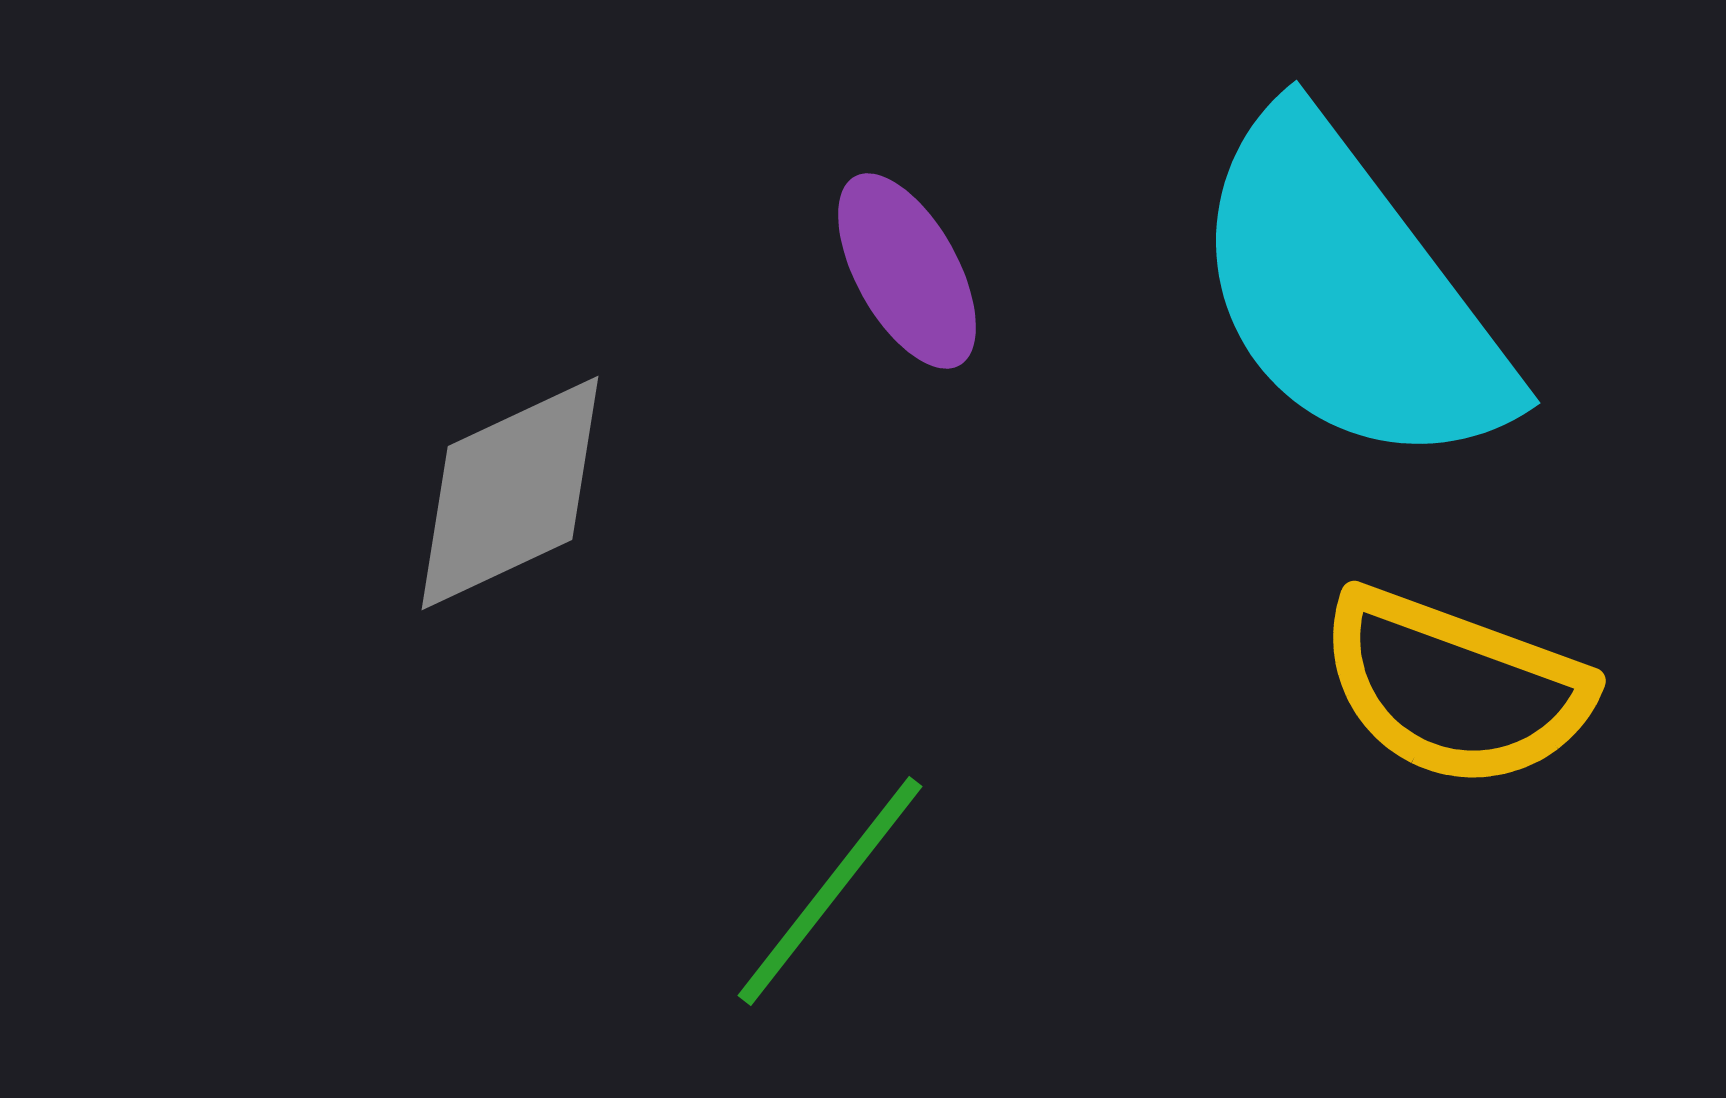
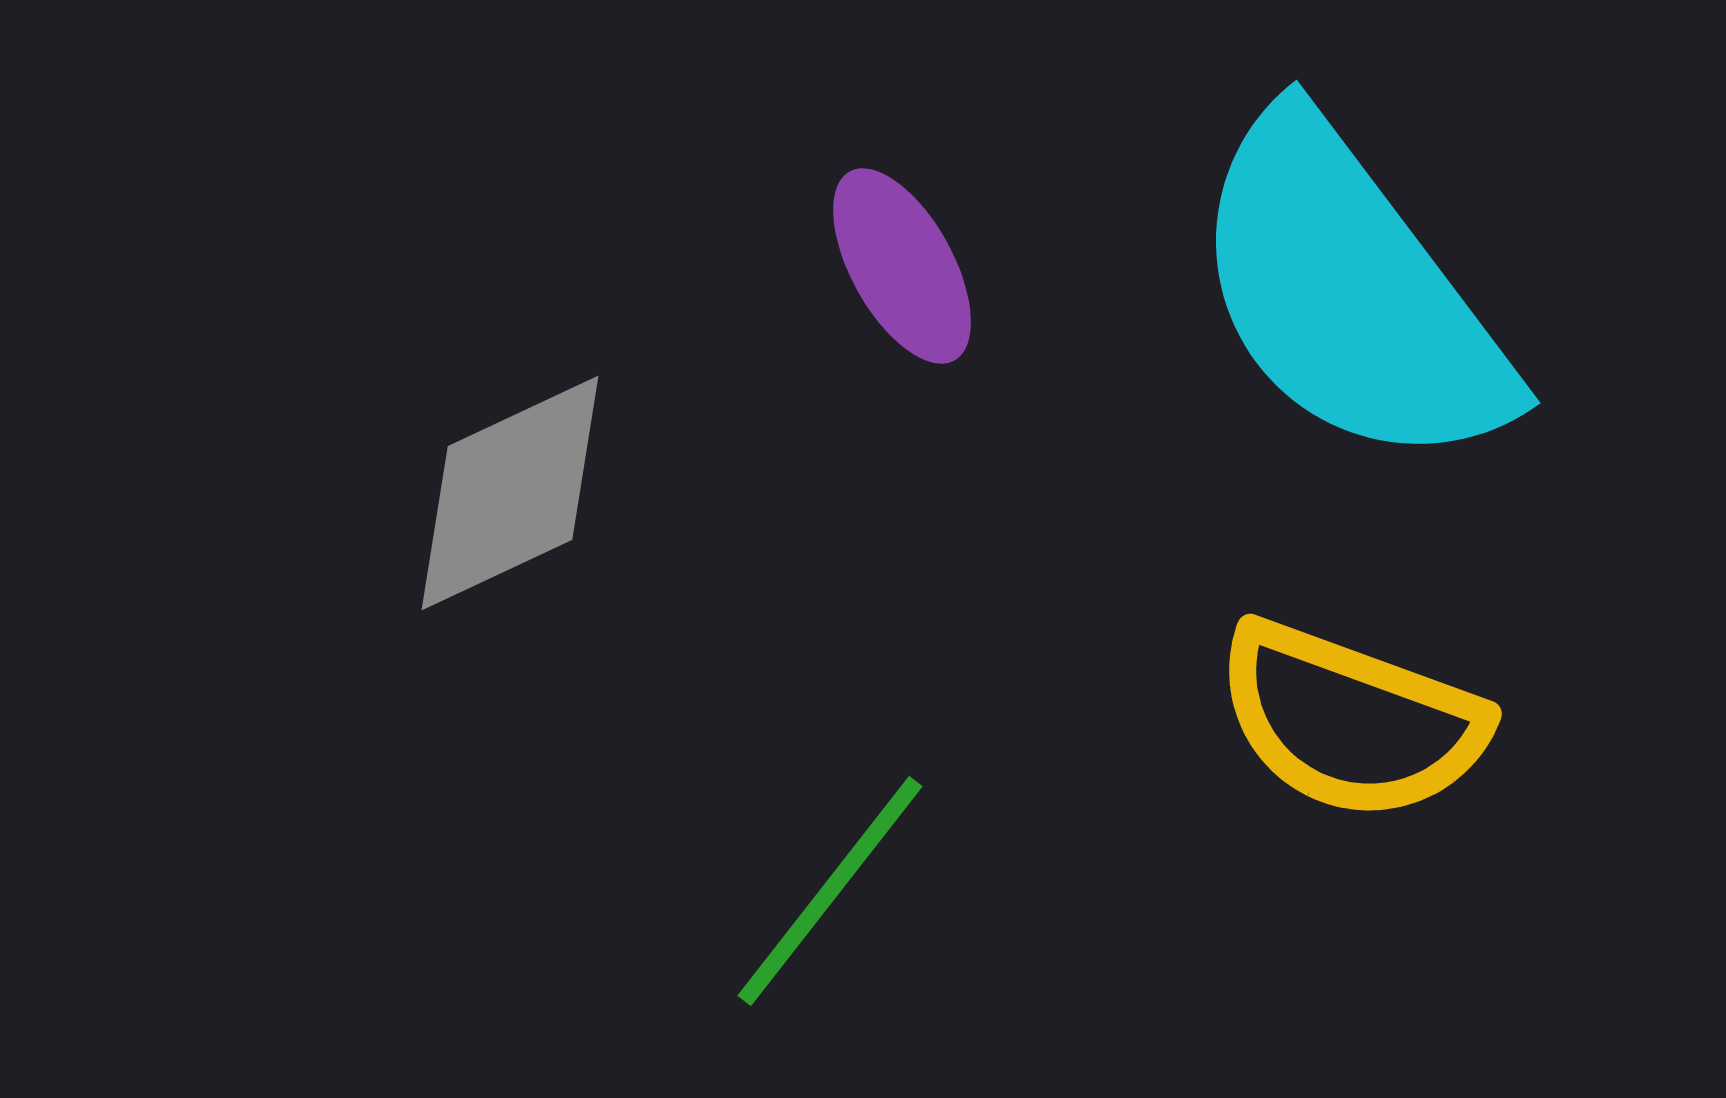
purple ellipse: moved 5 px left, 5 px up
yellow semicircle: moved 104 px left, 33 px down
